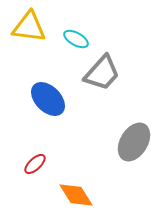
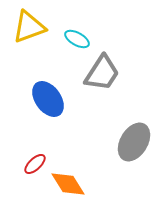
yellow triangle: rotated 27 degrees counterclockwise
cyan ellipse: moved 1 px right
gray trapezoid: rotated 9 degrees counterclockwise
blue ellipse: rotated 9 degrees clockwise
orange diamond: moved 8 px left, 11 px up
